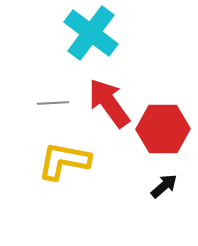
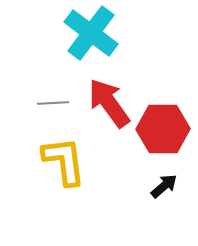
yellow L-shape: rotated 72 degrees clockwise
